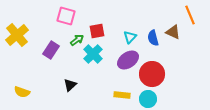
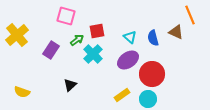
brown triangle: moved 3 px right
cyan triangle: rotated 32 degrees counterclockwise
yellow rectangle: rotated 42 degrees counterclockwise
